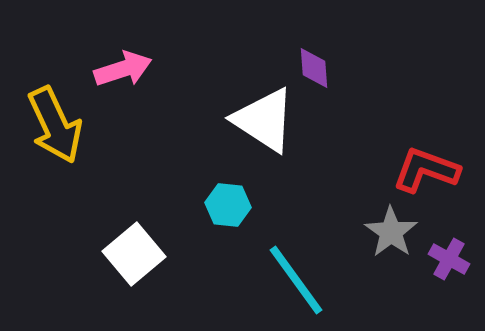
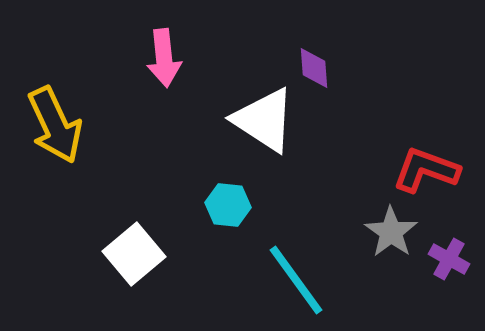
pink arrow: moved 41 px right, 11 px up; rotated 102 degrees clockwise
